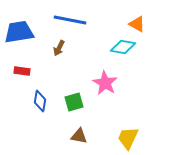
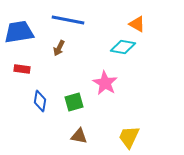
blue line: moved 2 px left
red rectangle: moved 2 px up
yellow trapezoid: moved 1 px right, 1 px up
